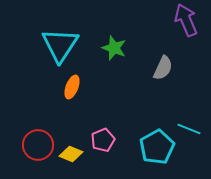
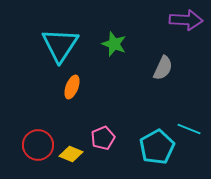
purple arrow: rotated 116 degrees clockwise
green star: moved 4 px up
pink pentagon: moved 2 px up
